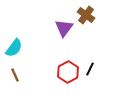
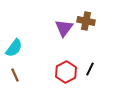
brown cross: moved 6 px down; rotated 24 degrees counterclockwise
red hexagon: moved 2 px left
